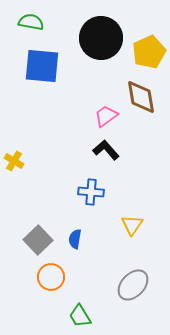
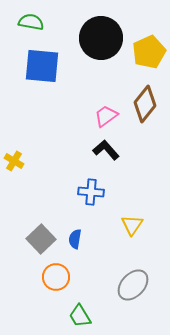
brown diamond: moved 4 px right, 7 px down; rotated 48 degrees clockwise
gray square: moved 3 px right, 1 px up
orange circle: moved 5 px right
